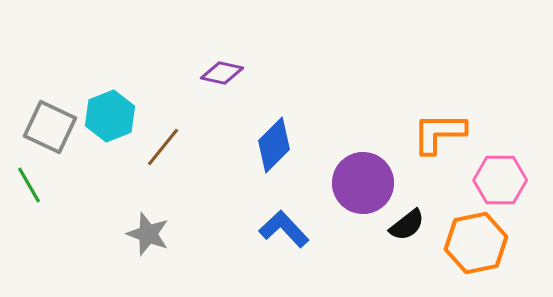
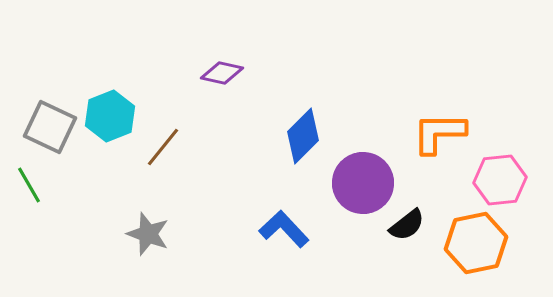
blue diamond: moved 29 px right, 9 px up
pink hexagon: rotated 6 degrees counterclockwise
